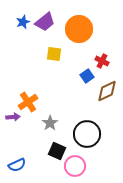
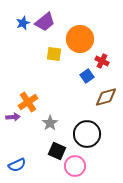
blue star: moved 1 px down
orange circle: moved 1 px right, 10 px down
brown diamond: moved 1 px left, 6 px down; rotated 10 degrees clockwise
